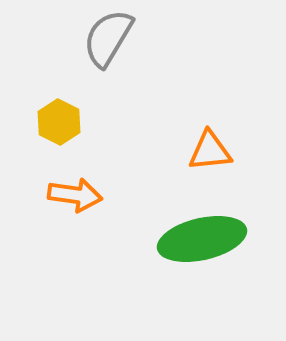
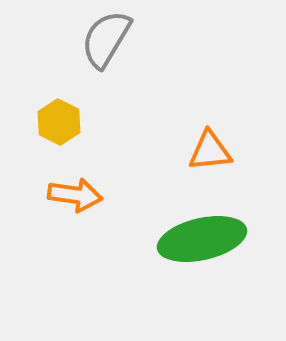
gray semicircle: moved 2 px left, 1 px down
